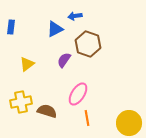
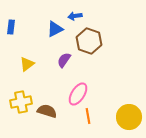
brown hexagon: moved 1 px right, 3 px up
orange line: moved 1 px right, 2 px up
yellow circle: moved 6 px up
